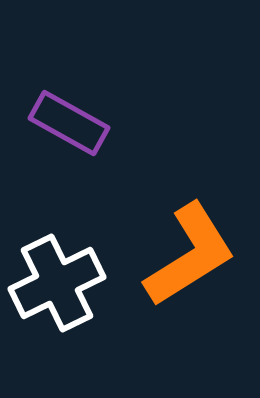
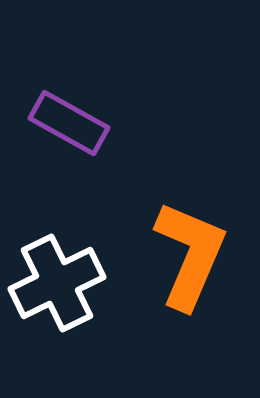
orange L-shape: rotated 35 degrees counterclockwise
